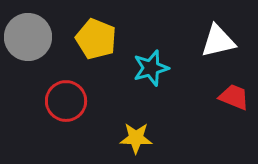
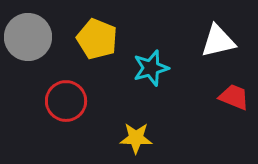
yellow pentagon: moved 1 px right
